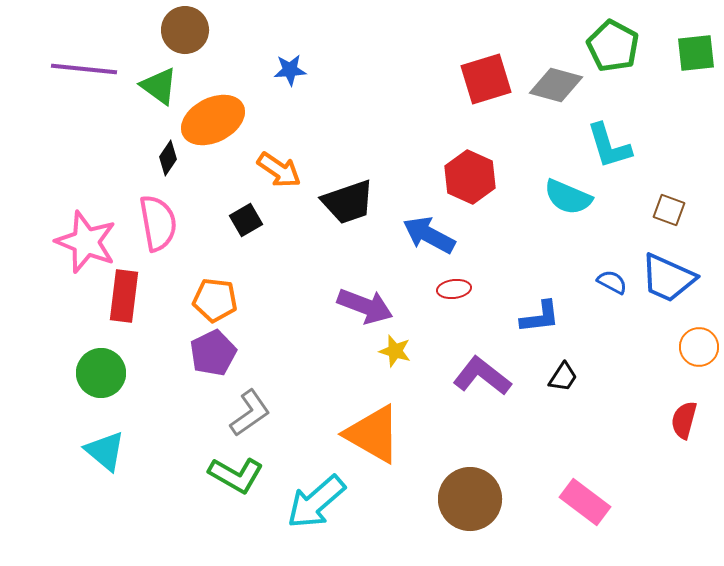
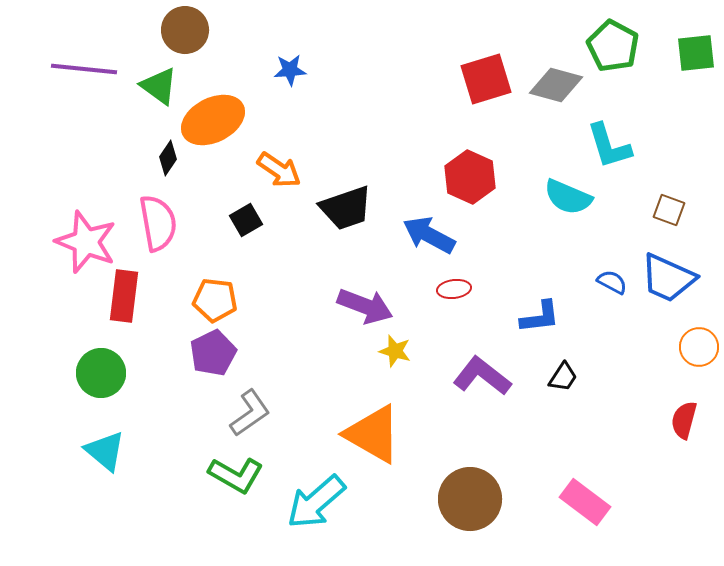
black trapezoid at (348, 202): moved 2 px left, 6 px down
